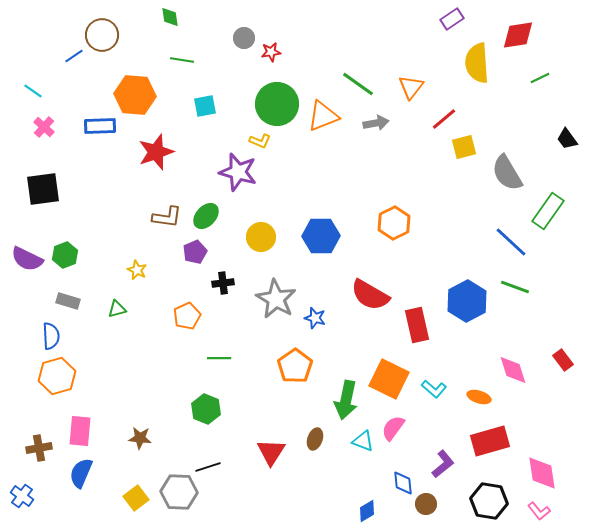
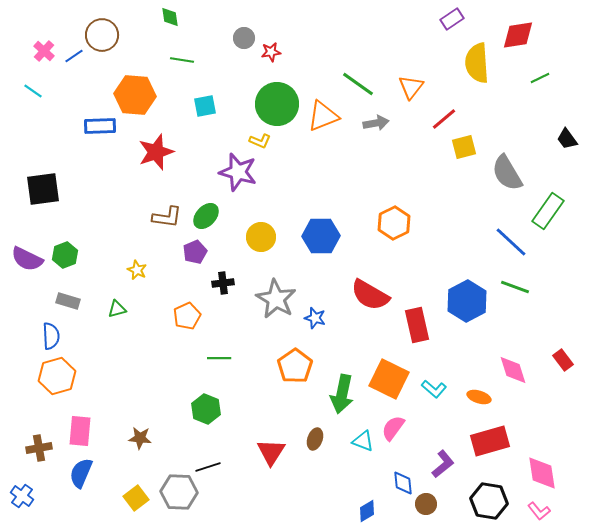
pink cross at (44, 127): moved 76 px up
green arrow at (346, 400): moved 4 px left, 6 px up
